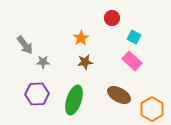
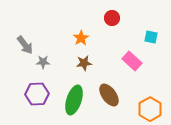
cyan square: moved 17 px right; rotated 16 degrees counterclockwise
brown star: moved 1 px left, 1 px down
brown ellipse: moved 10 px left; rotated 25 degrees clockwise
orange hexagon: moved 2 px left
